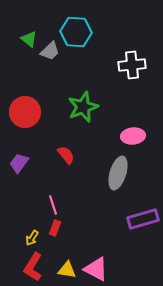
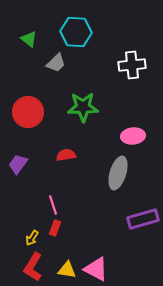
gray trapezoid: moved 6 px right, 12 px down
green star: rotated 20 degrees clockwise
red circle: moved 3 px right
red semicircle: rotated 60 degrees counterclockwise
purple trapezoid: moved 1 px left, 1 px down
